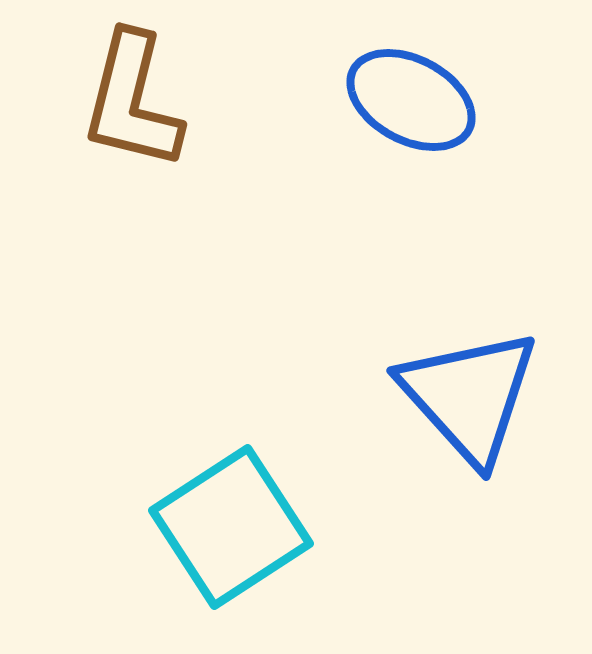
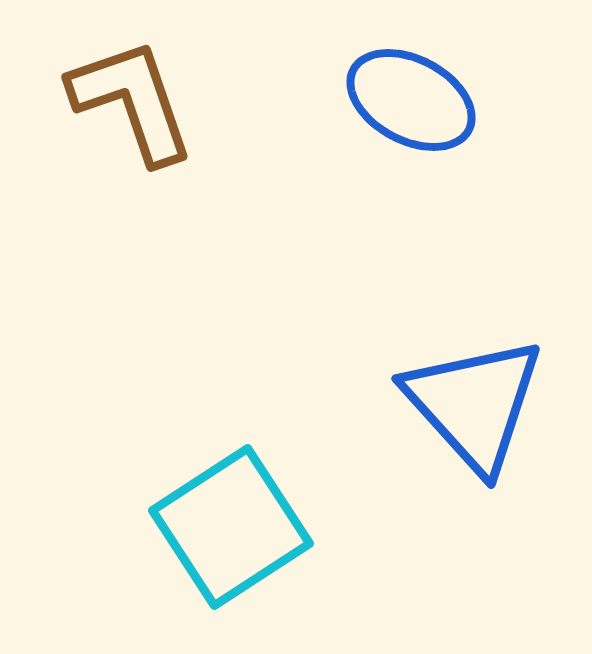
brown L-shape: rotated 147 degrees clockwise
blue triangle: moved 5 px right, 8 px down
